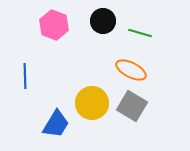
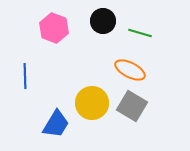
pink hexagon: moved 3 px down
orange ellipse: moved 1 px left
